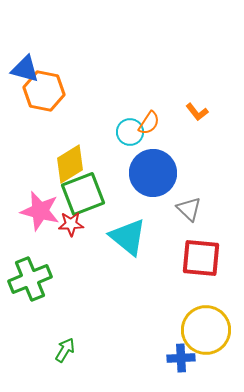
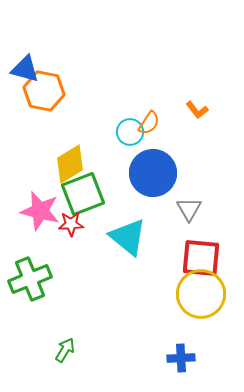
orange L-shape: moved 2 px up
gray triangle: rotated 16 degrees clockwise
yellow circle: moved 5 px left, 36 px up
